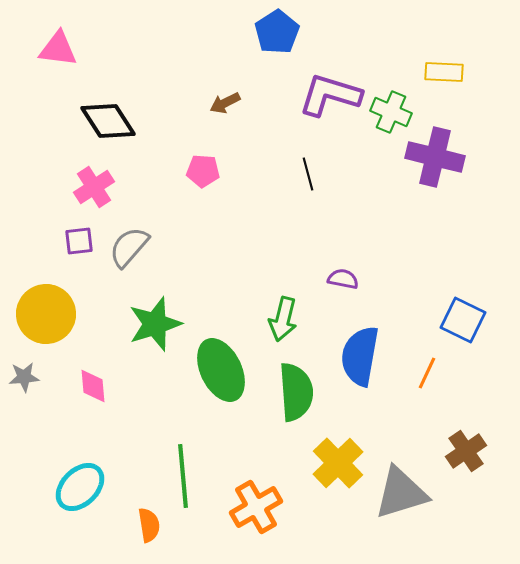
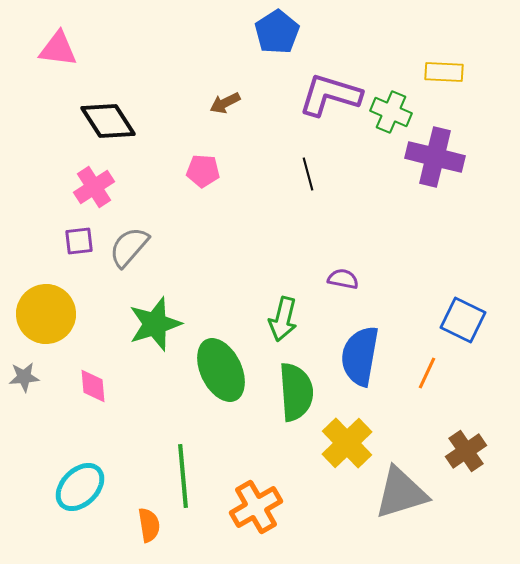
yellow cross: moved 9 px right, 20 px up
